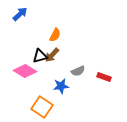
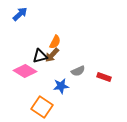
orange semicircle: moved 7 px down
